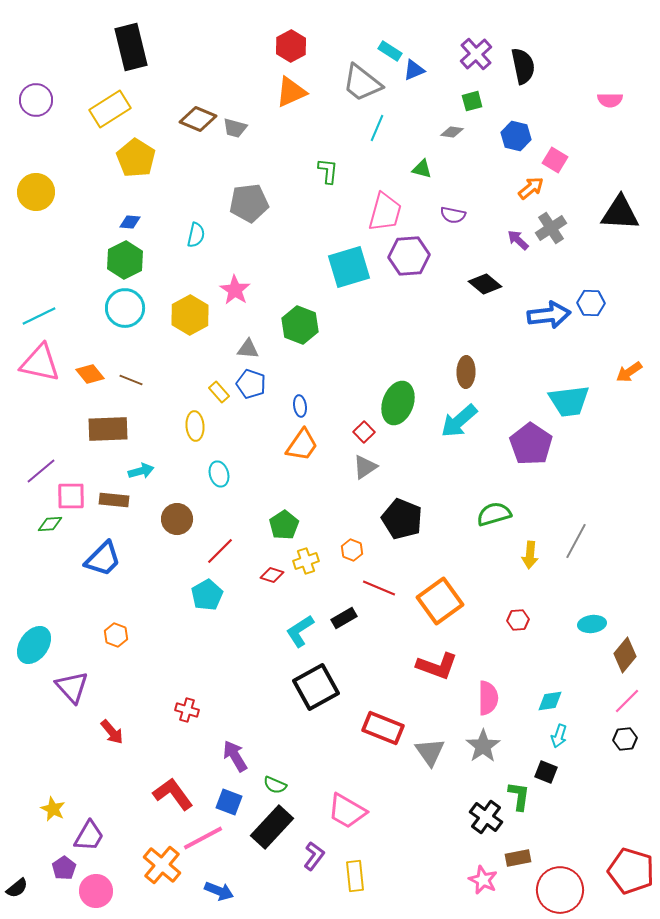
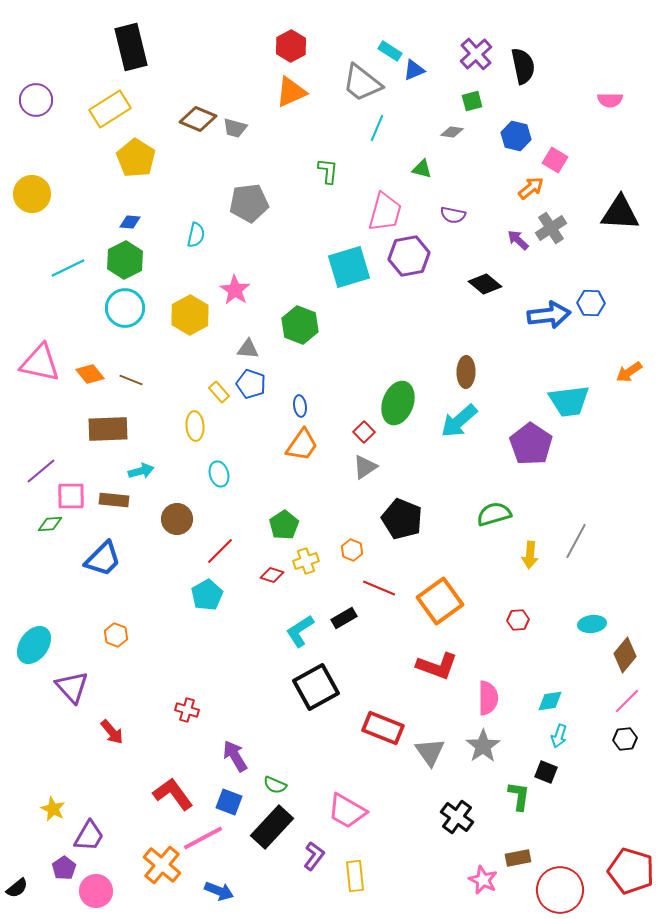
yellow circle at (36, 192): moved 4 px left, 2 px down
purple hexagon at (409, 256): rotated 6 degrees counterclockwise
cyan line at (39, 316): moved 29 px right, 48 px up
black cross at (486, 817): moved 29 px left
